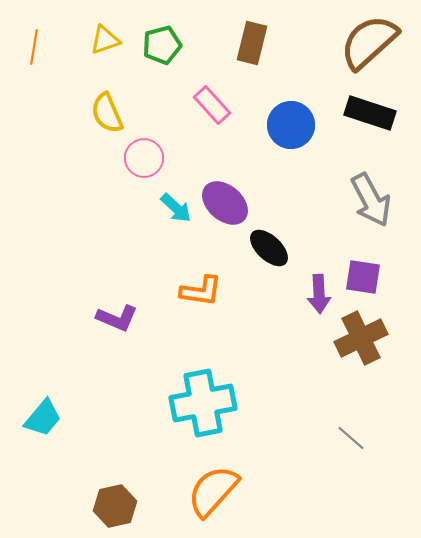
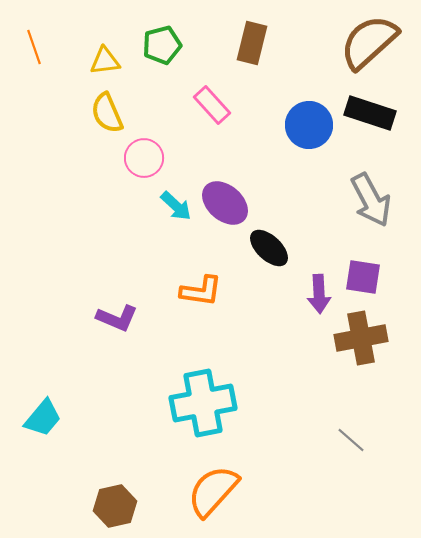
yellow triangle: moved 21 px down; rotated 12 degrees clockwise
orange line: rotated 28 degrees counterclockwise
blue circle: moved 18 px right
cyan arrow: moved 2 px up
brown cross: rotated 15 degrees clockwise
gray line: moved 2 px down
